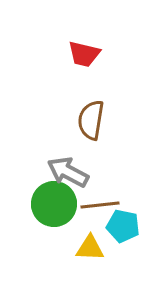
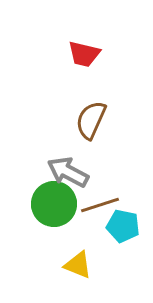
brown semicircle: rotated 15 degrees clockwise
brown line: rotated 12 degrees counterclockwise
yellow triangle: moved 12 px left, 17 px down; rotated 20 degrees clockwise
